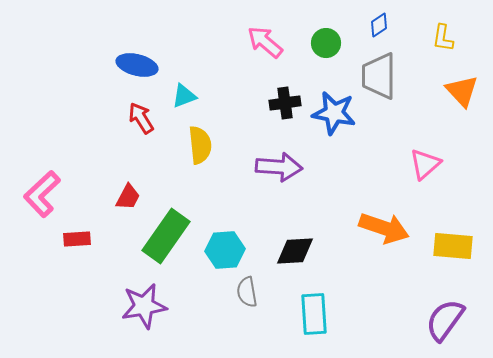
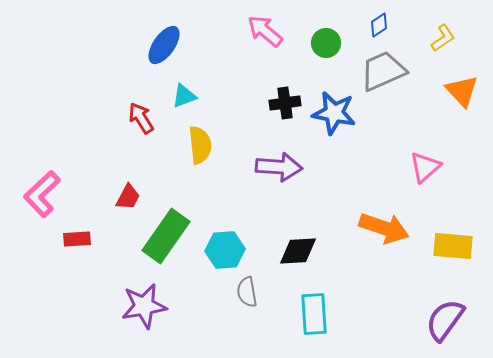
yellow L-shape: rotated 132 degrees counterclockwise
pink arrow: moved 11 px up
blue ellipse: moved 27 px right, 20 px up; rotated 69 degrees counterclockwise
gray trapezoid: moved 4 px right, 5 px up; rotated 66 degrees clockwise
pink triangle: moved 3 px down
black diamond: moved 3 px right
